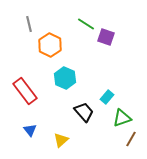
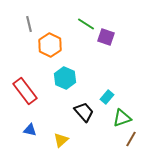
blue triangle: rotated 40 degrees counterclockwise
